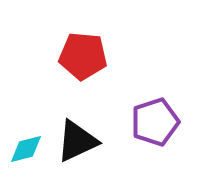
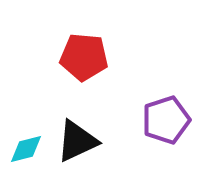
red pentagon: moved 1 px right, 1 px down
purple pentagon: moved 11 px right, 2 px up
